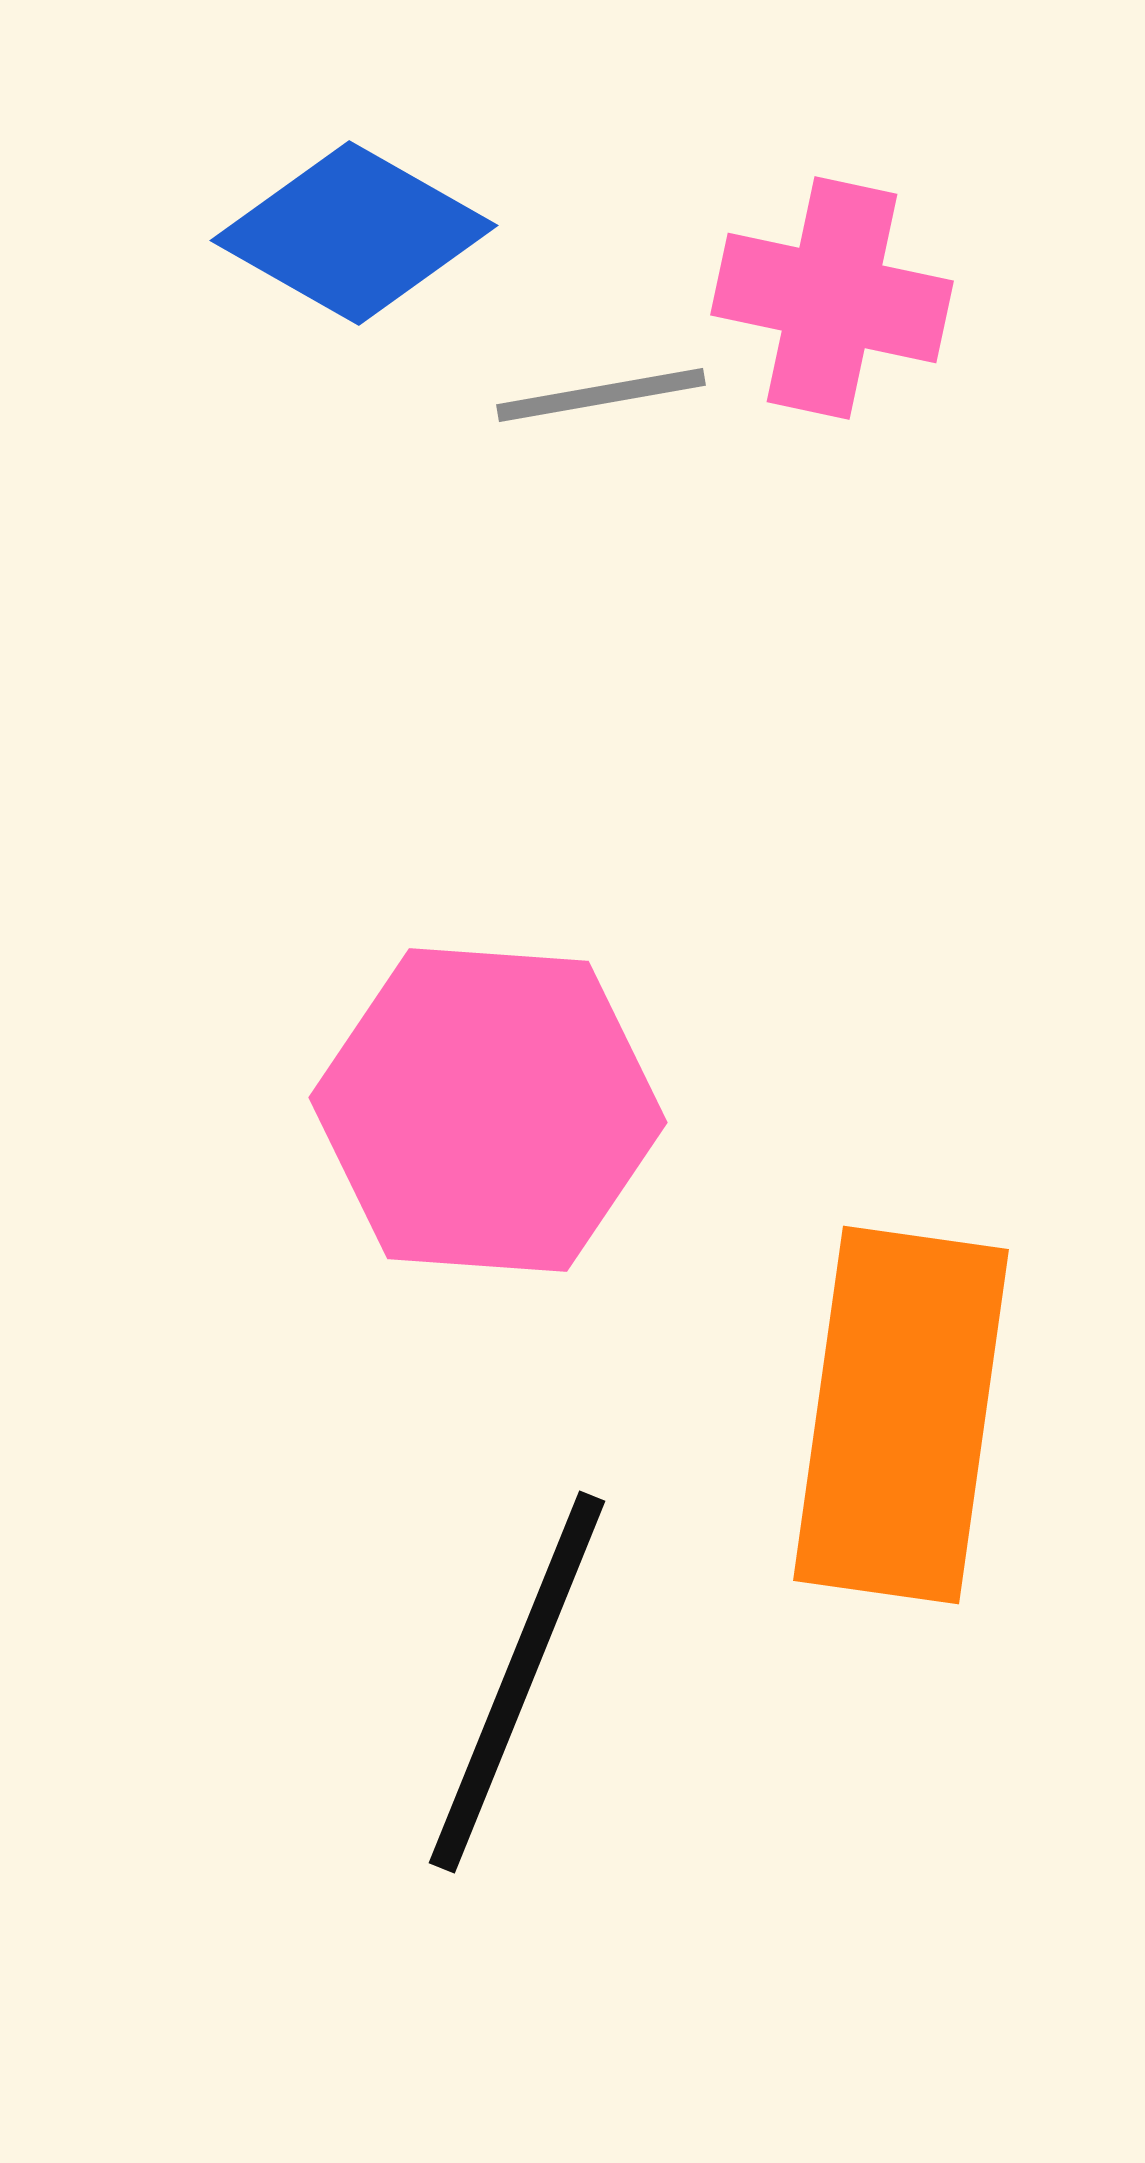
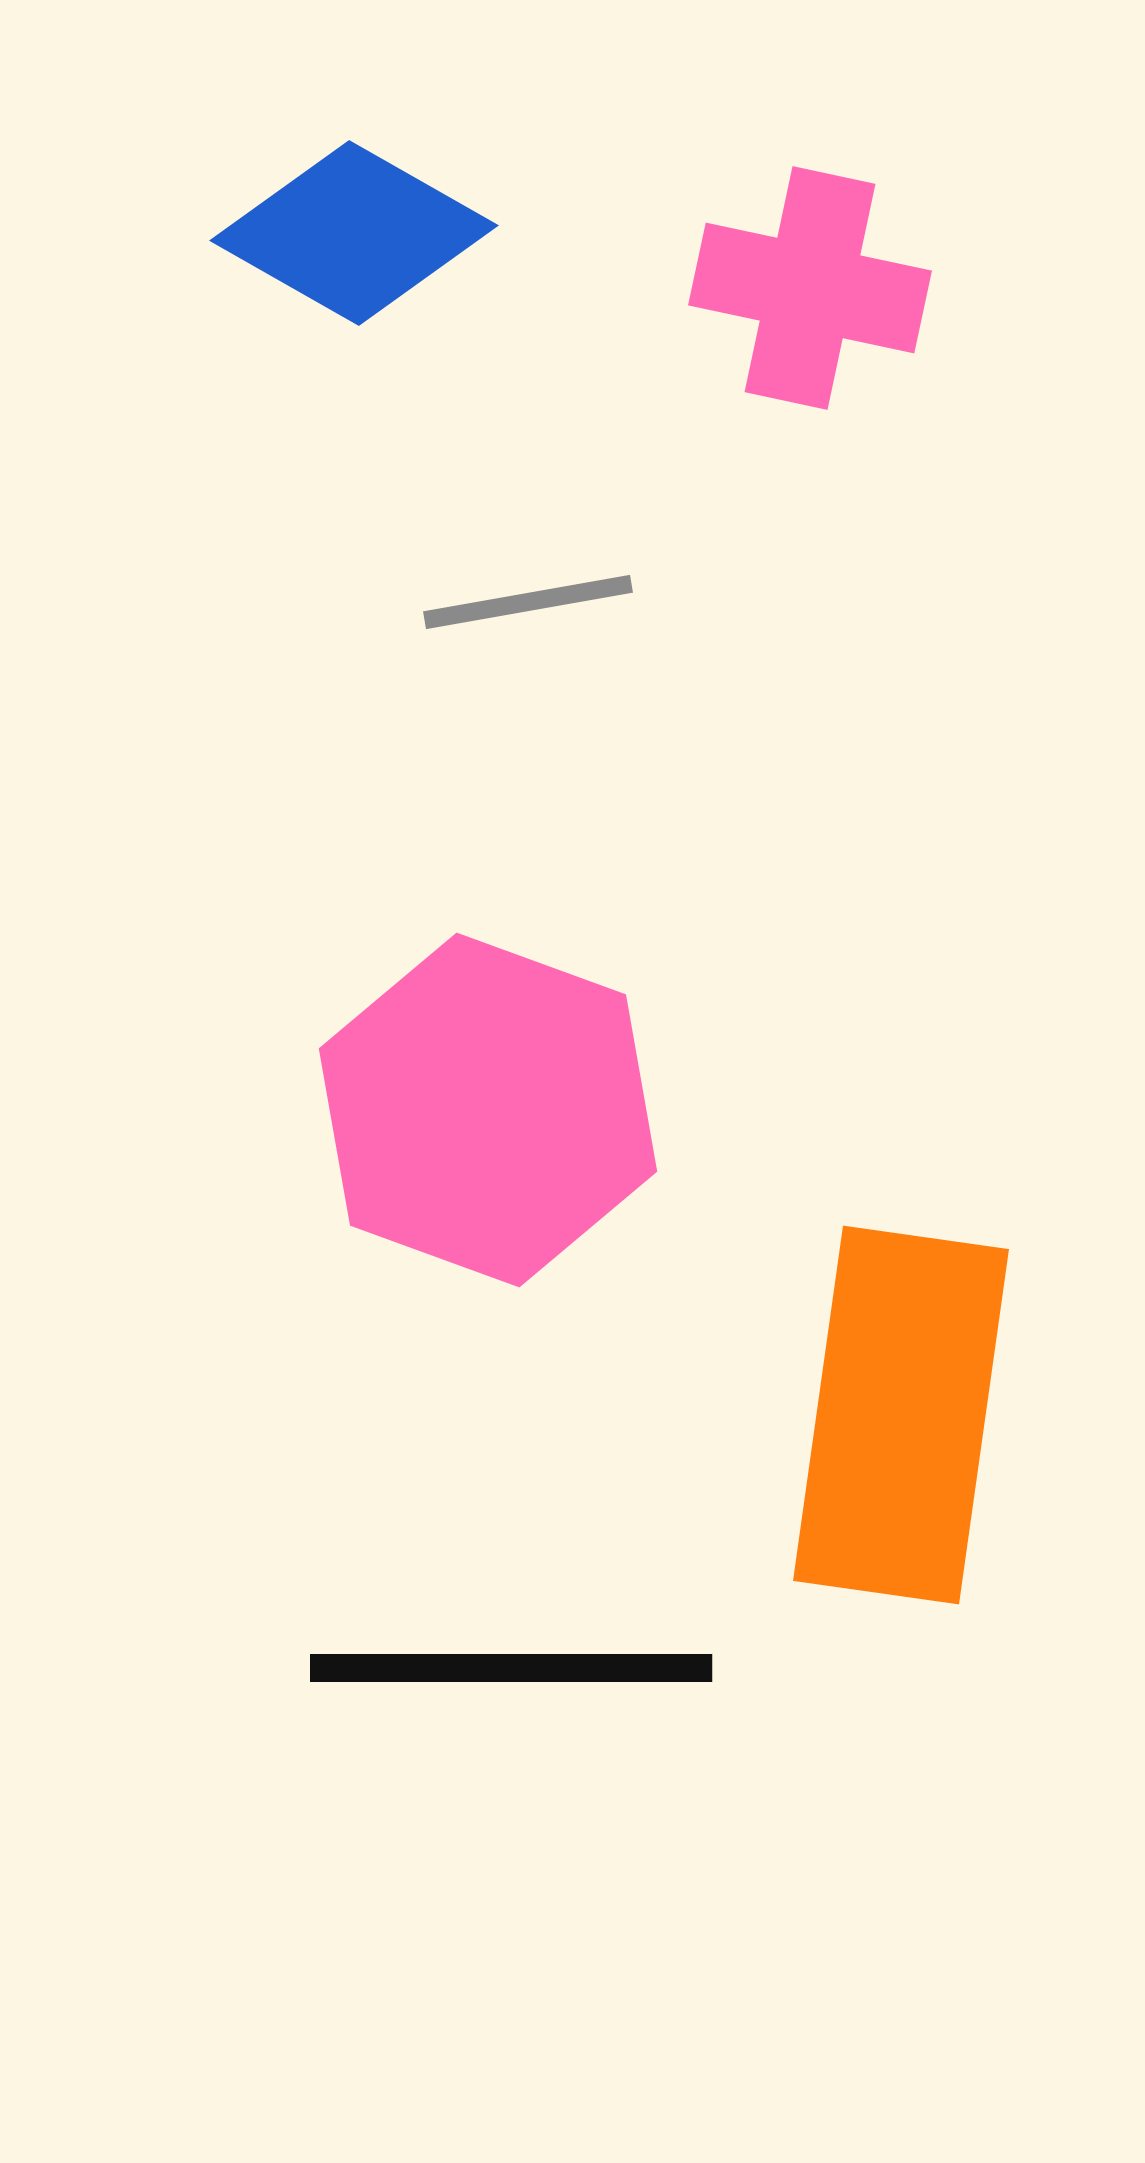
pink cross: moved 22 px left, 10 px up
gray line: moved 73 px left, 207 px down
pink hexagon: rotated 16 degrees clockwise
black line: moved 6 px left, 14 px up; rotated 68 degrees clockwise
